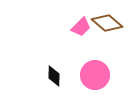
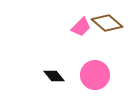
black diamond: rotated 40 degrees counterclockwise
